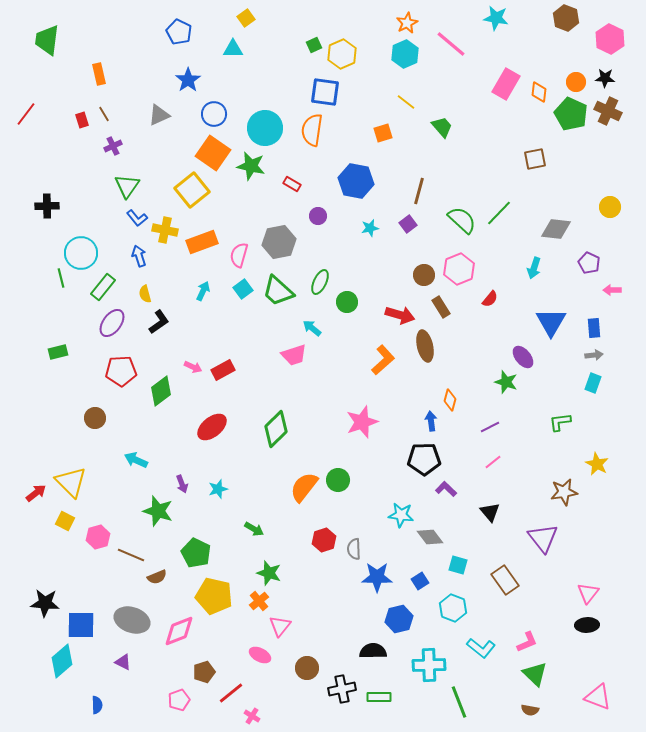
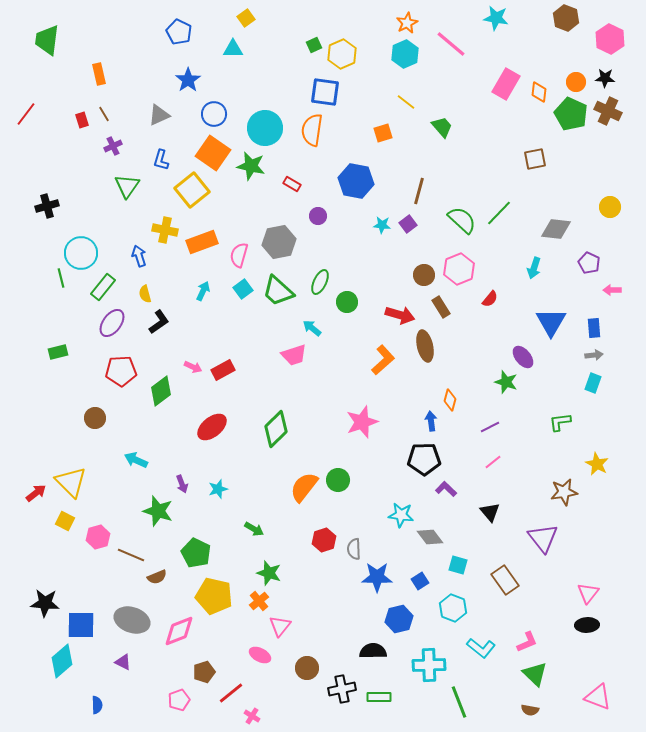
black cross at (47, 206): rotated 15 degrees counterclockwise
blue L-shape at (137, 218): moved 24 px right, 58 px up; rotated 55 degrees clockwise
cyan star at (370, 228): moved 12 px right, 3 px up; rotated 18 degrees clockwise
